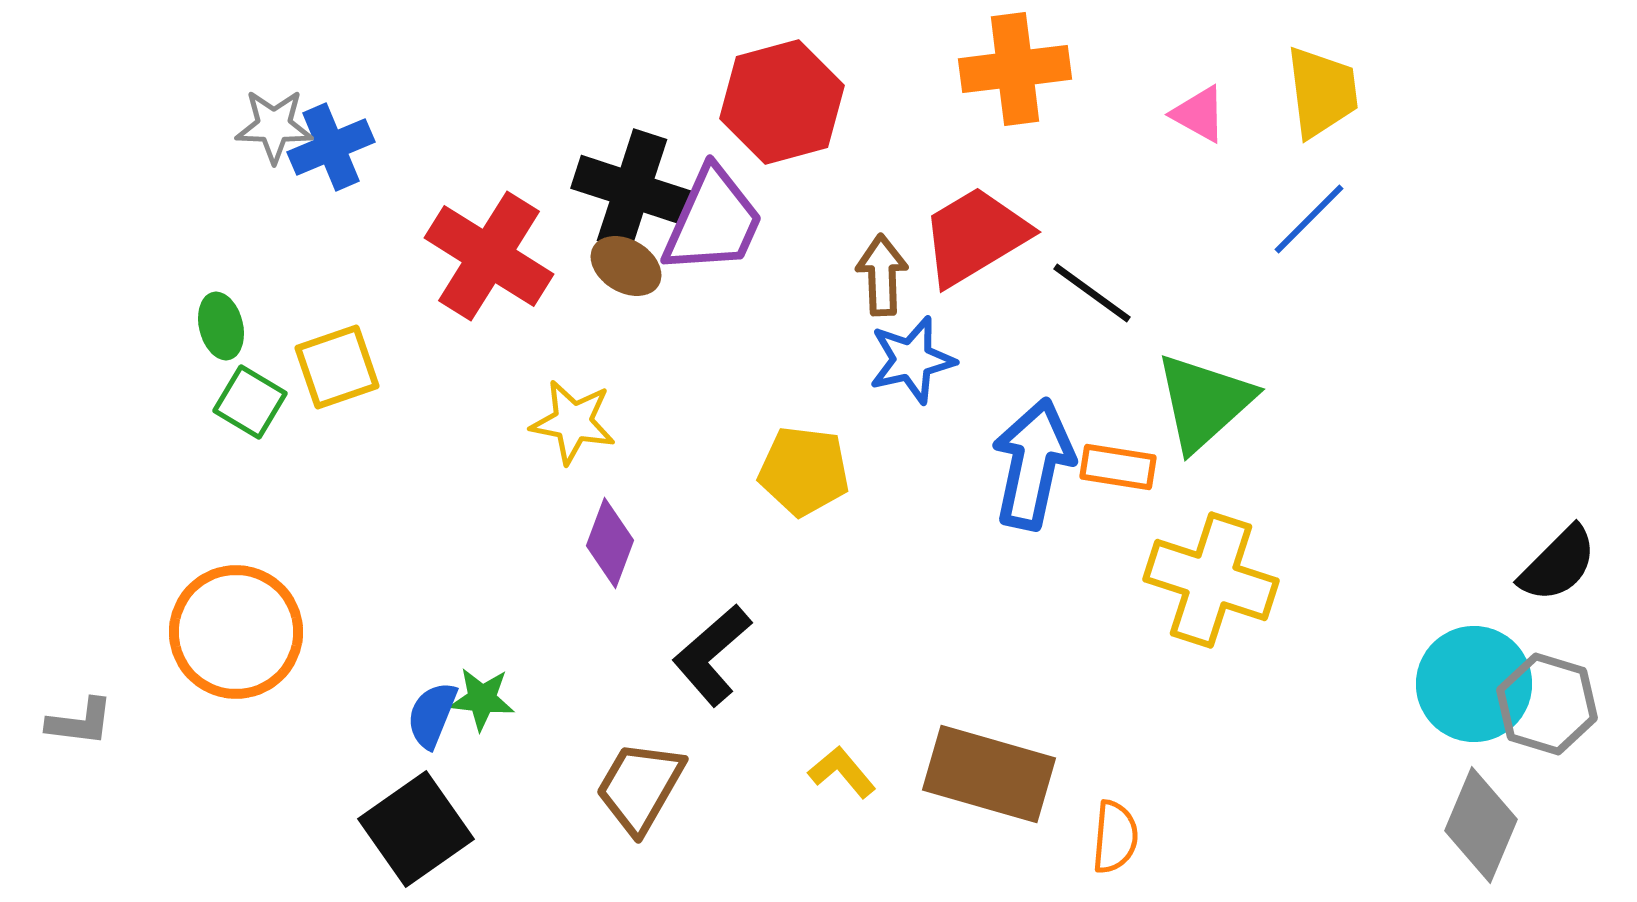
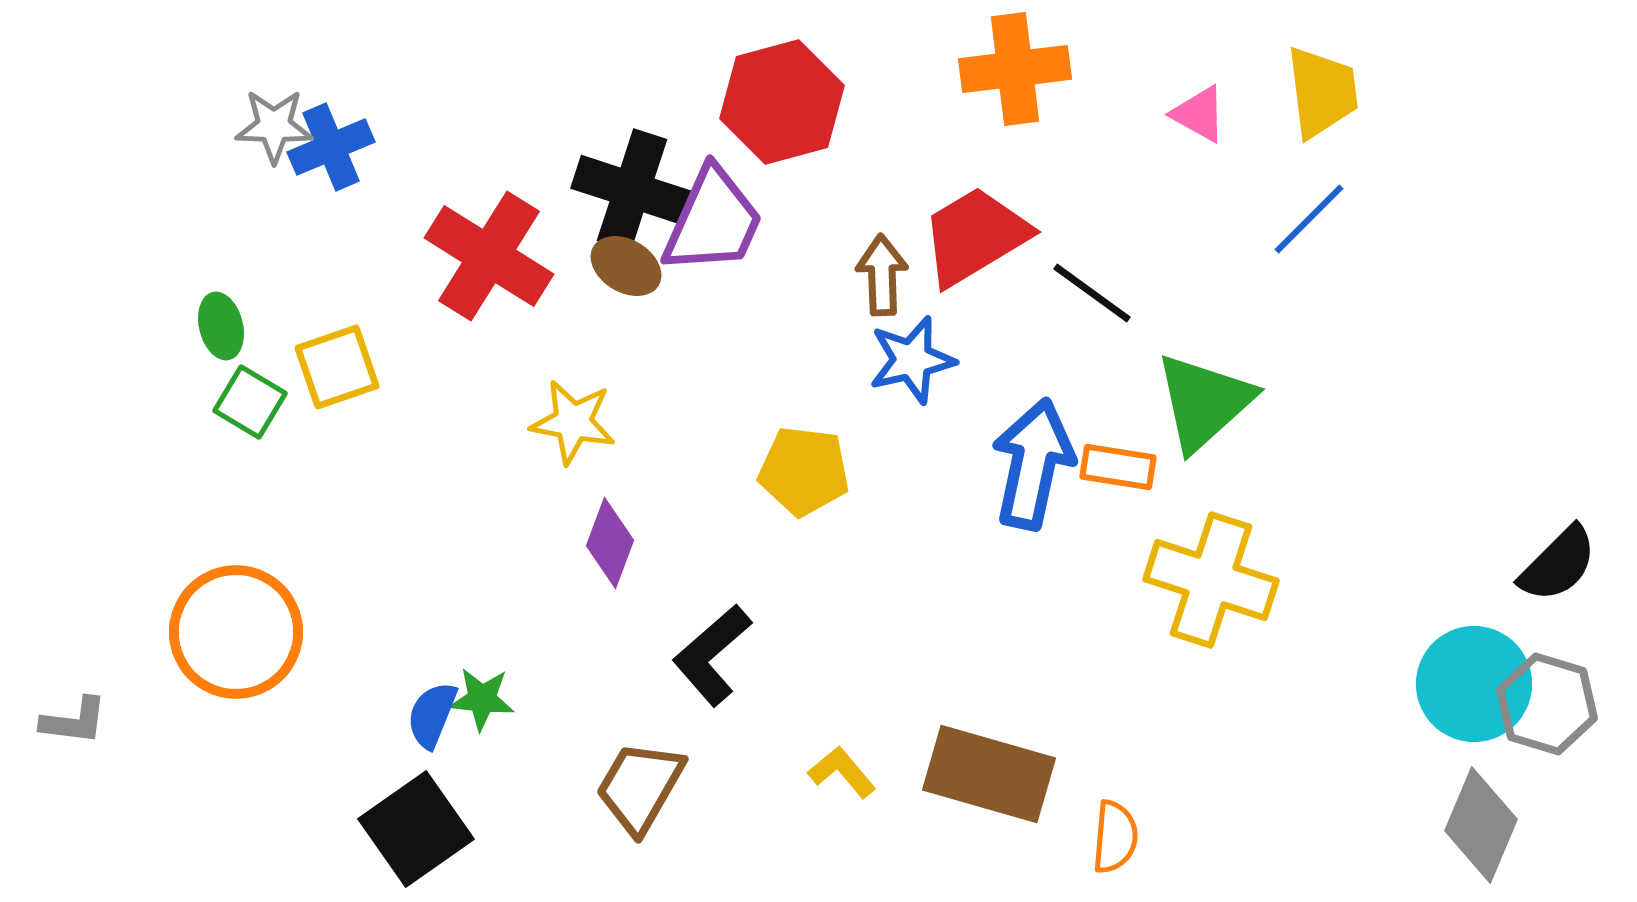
gray L-shape: moved 6 px left, 1 px up
